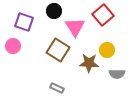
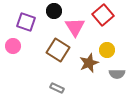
purple square: moved 2 px right
brown star: rotated 24 degrees counterclockwise
